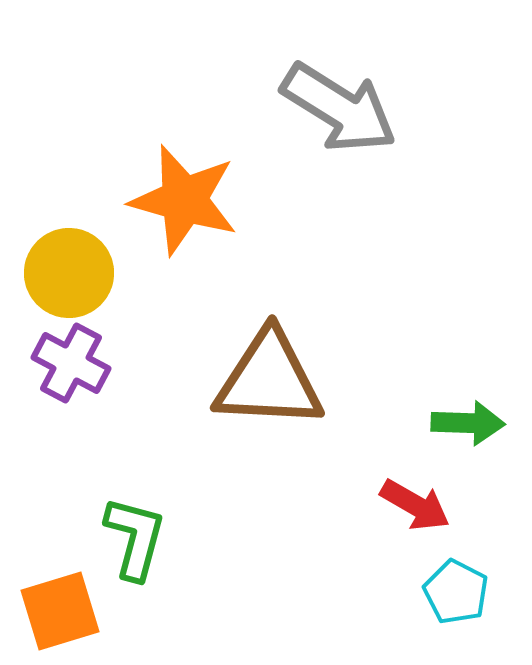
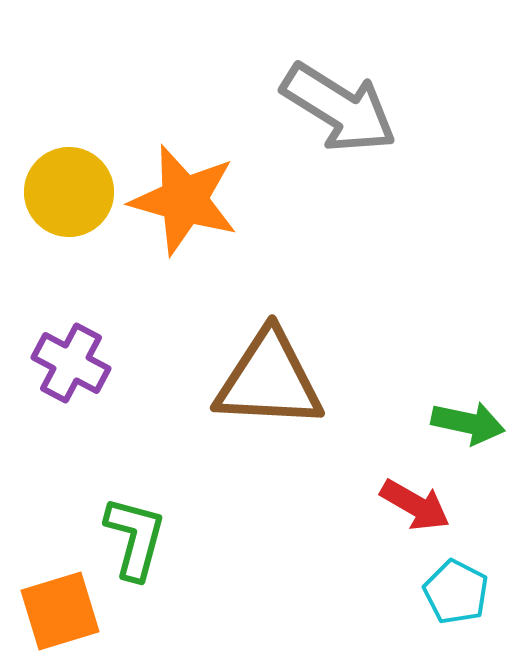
yellow circle: moved 81 px up
green arrow: rotated 10 degrees clockwise
